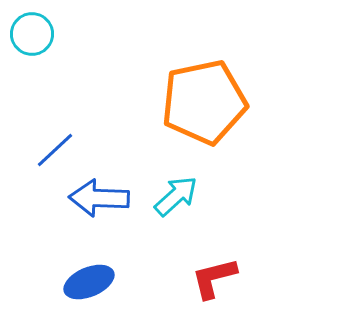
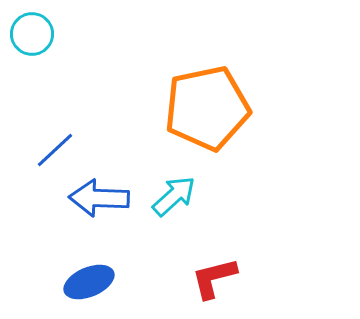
orange pentagon: moved 3 px right, 6 px down
cyan arrow: moved 2 px left
